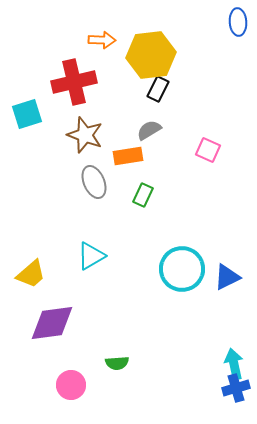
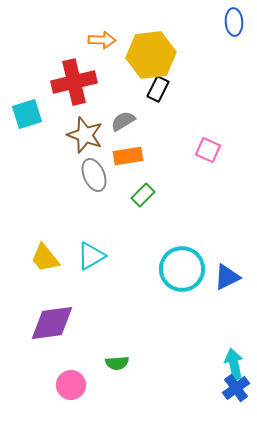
blue ellipse: moved 4 px left
gray semicircle: moved 26 px left, 9 px up
gray ellipse: moved 7 px up
green rectangle: rotated 20 degrees clockwise
yellow trapezoid: moved 14 px right, 16 px up; rotated 92 degrees clockwise
blue cross: rotated 20 degrees counterclockwise
